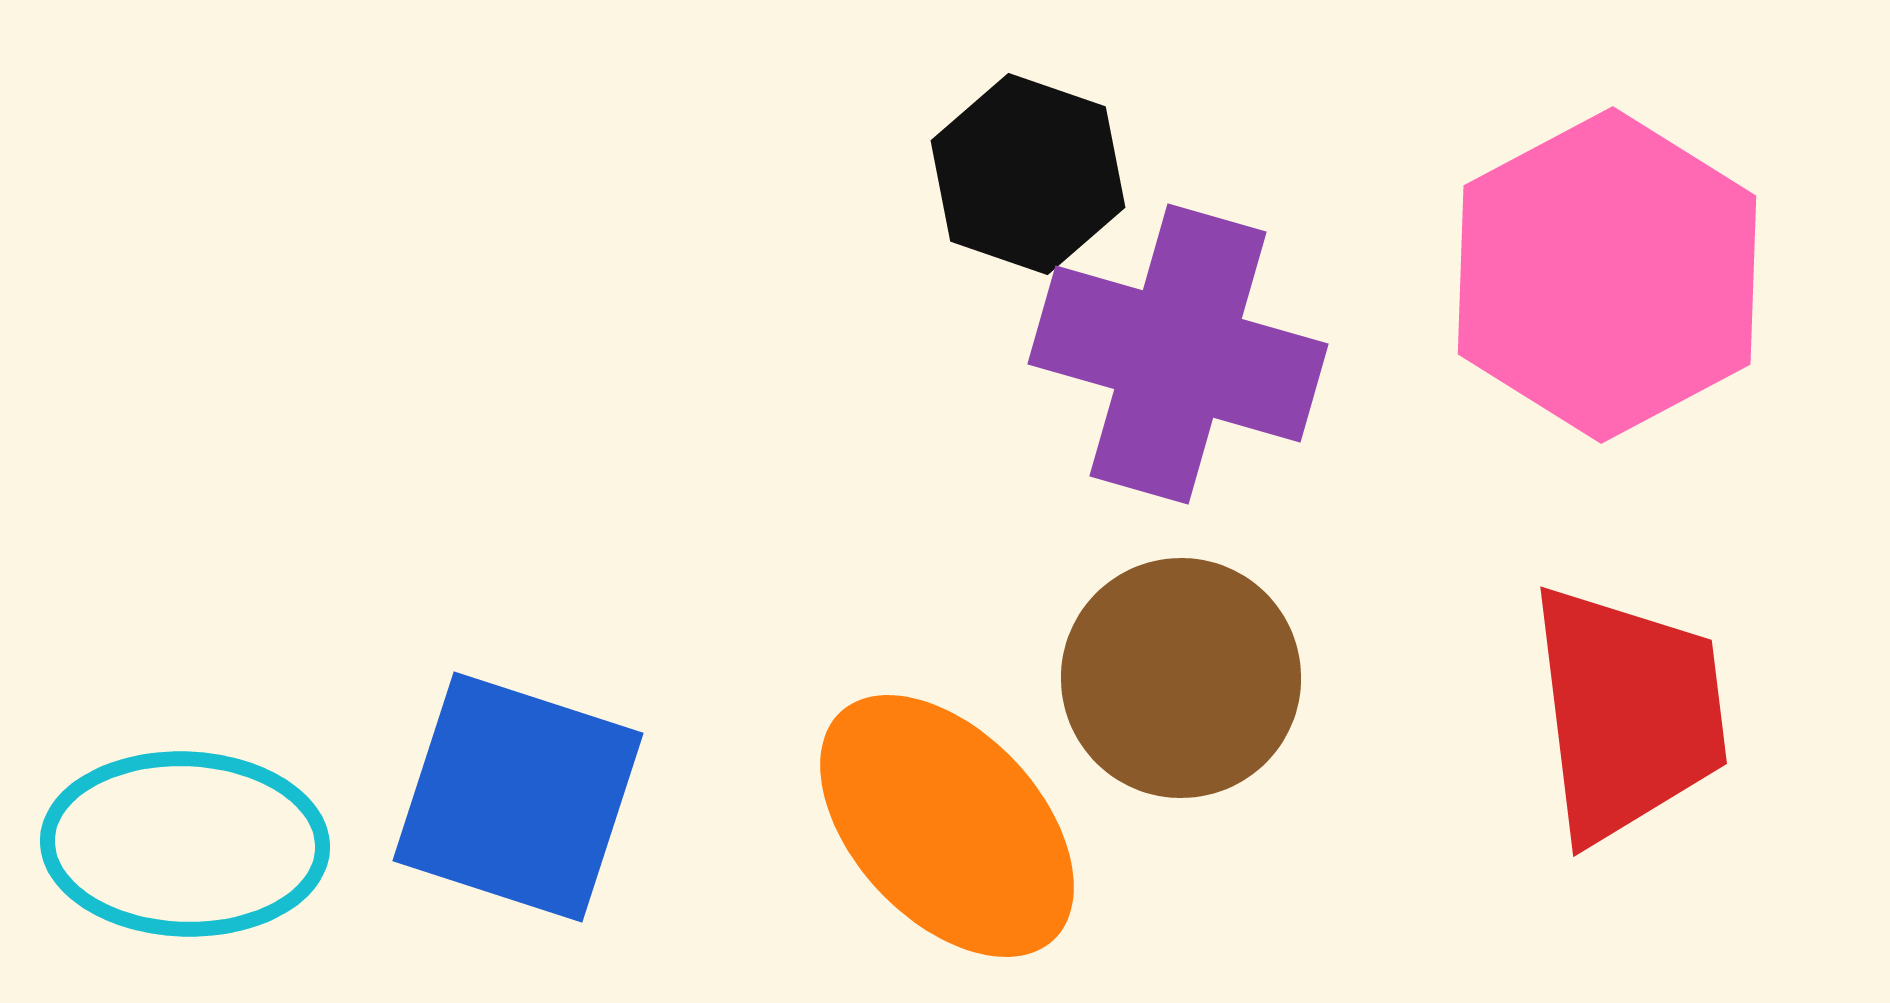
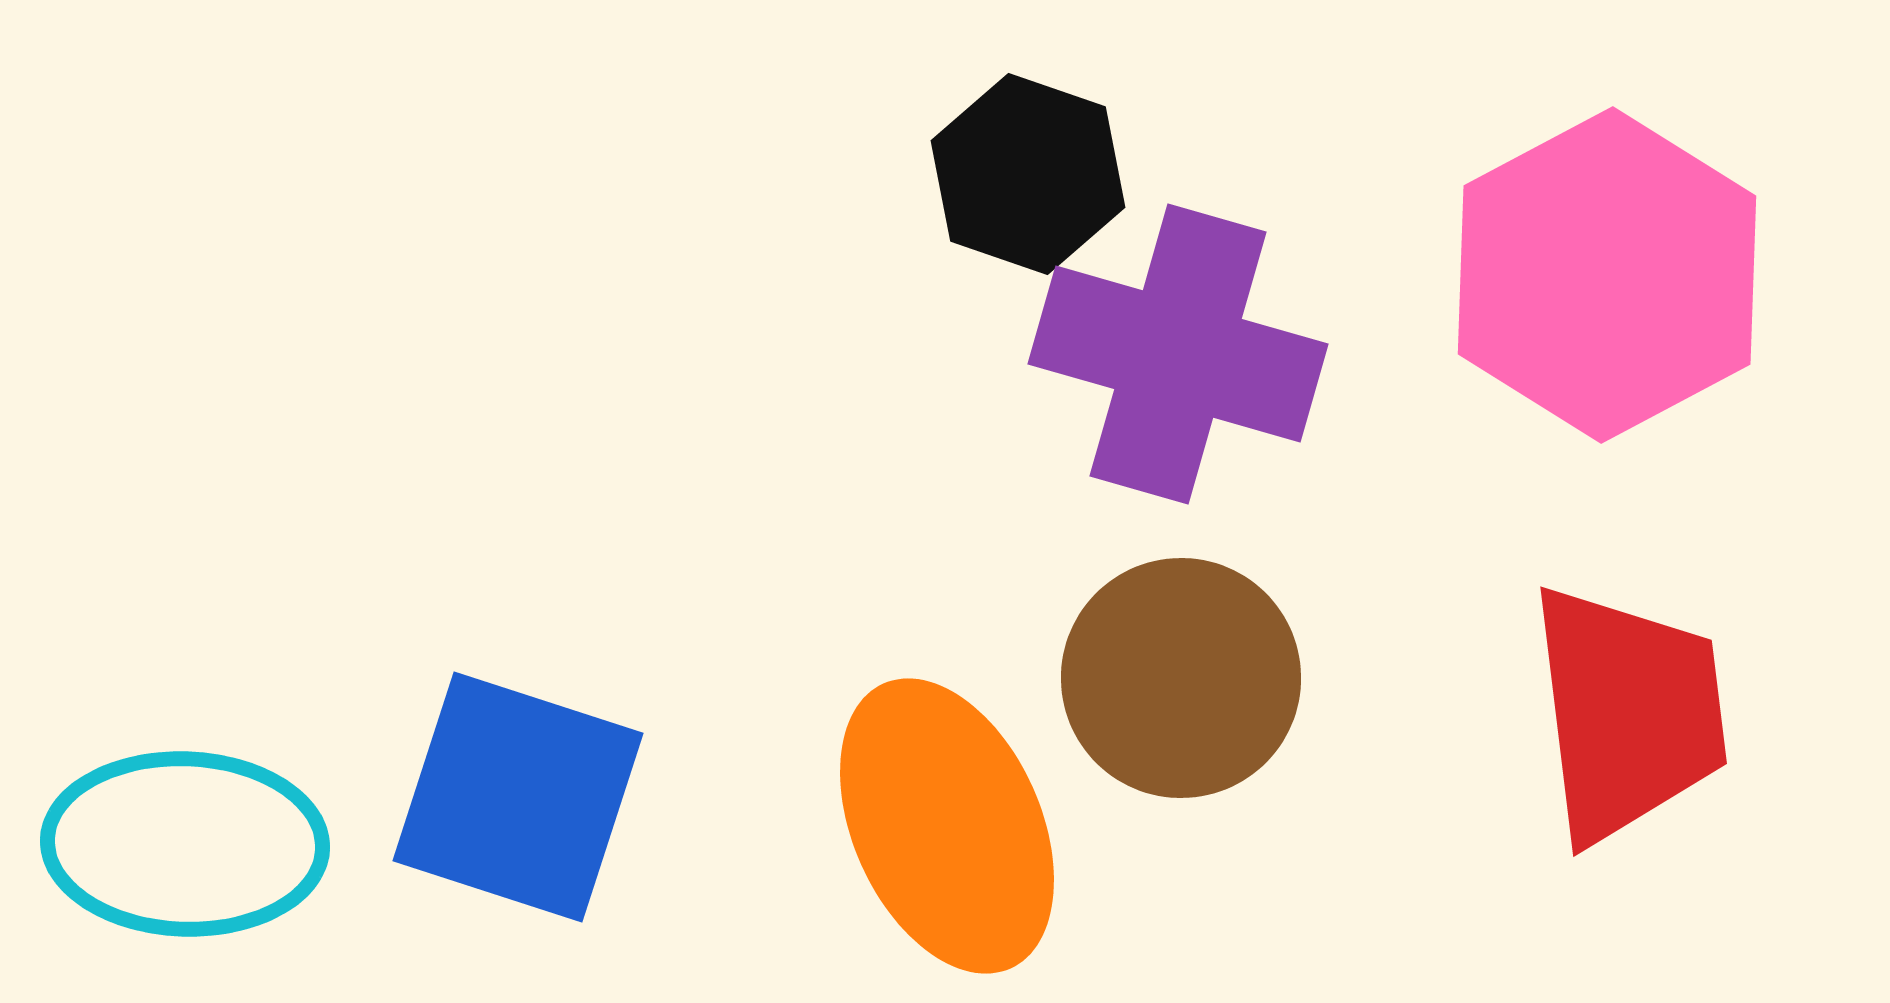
orange ellipse: rotated 19 degrees clockwise
